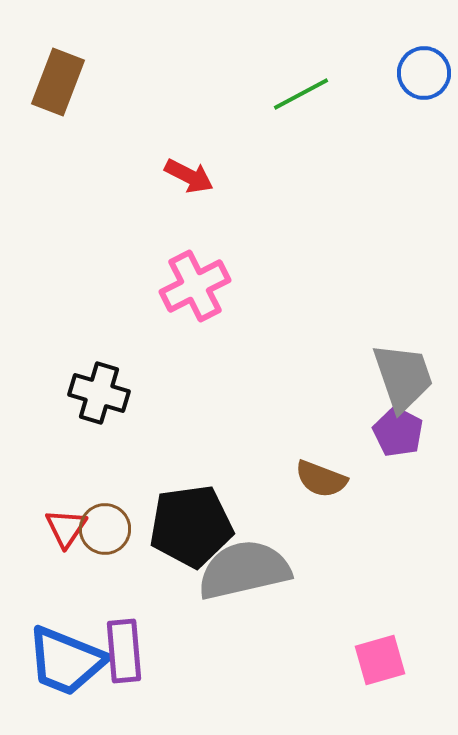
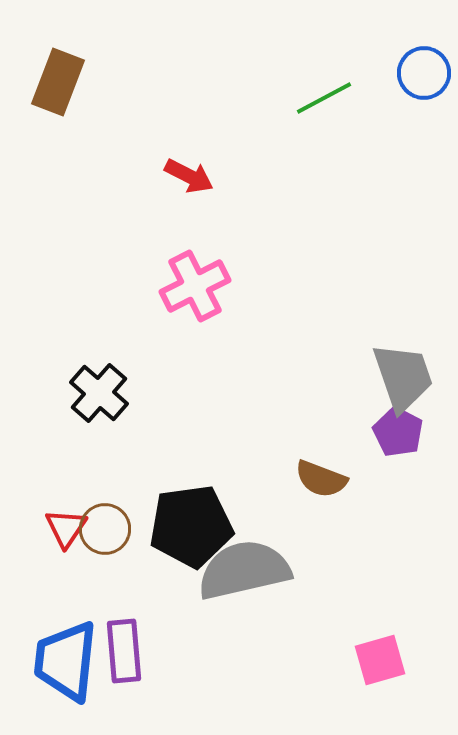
green line: moved 23 px right, 4 px down
black cross: rotated 24 degrees clockwise
blue trapezoid: rotated 74 degrees clockwise
